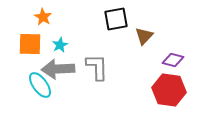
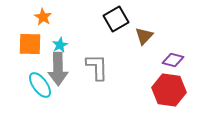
black square: rotated 20 degrees counterclockwise
gray arrow: rotated 88 degrees counterclockwise
